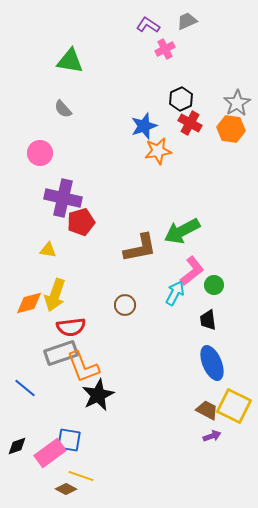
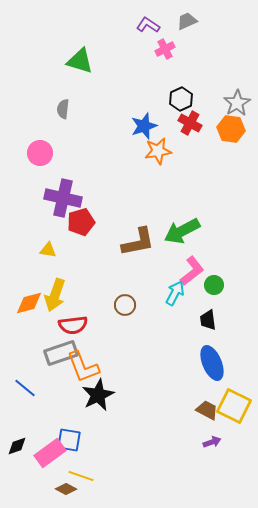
green triangle: moved 10 px right; rotated 8 degrees clockwise
gray semicircle: rotated 48 degrees clockwise
brown L-shape: moved 2 px left, 6 px up
red semicircle: moved 2 px right, 2 px up
purple arrow: moved 6 px down
